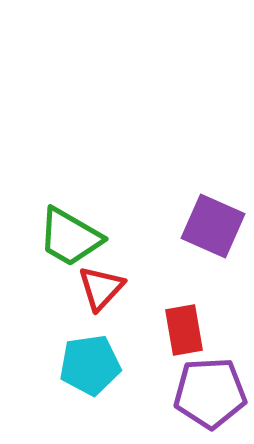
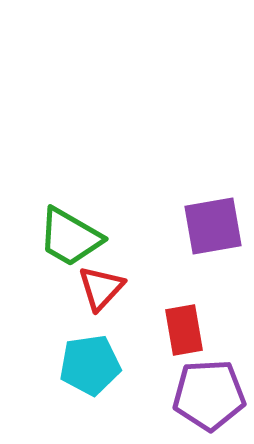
purple square: rotated 34 degrees counterclockwise
purple pentagon: moved 1 px left, 2 px down
